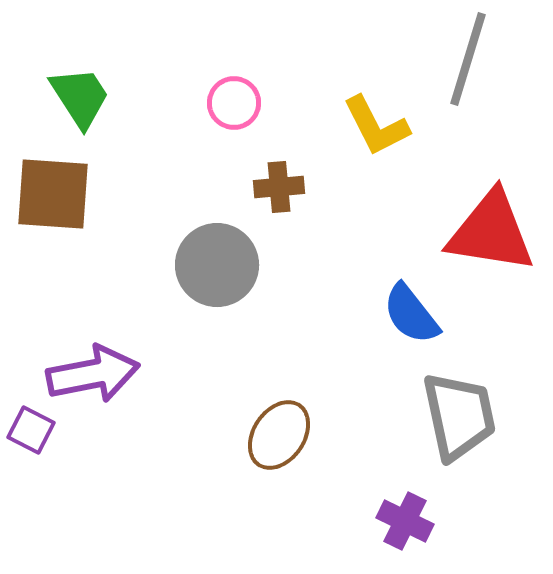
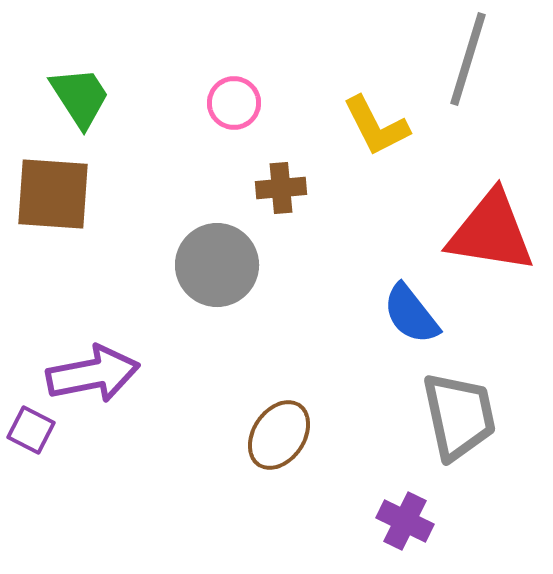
brown cross: moved 2 px right, 1 px down
